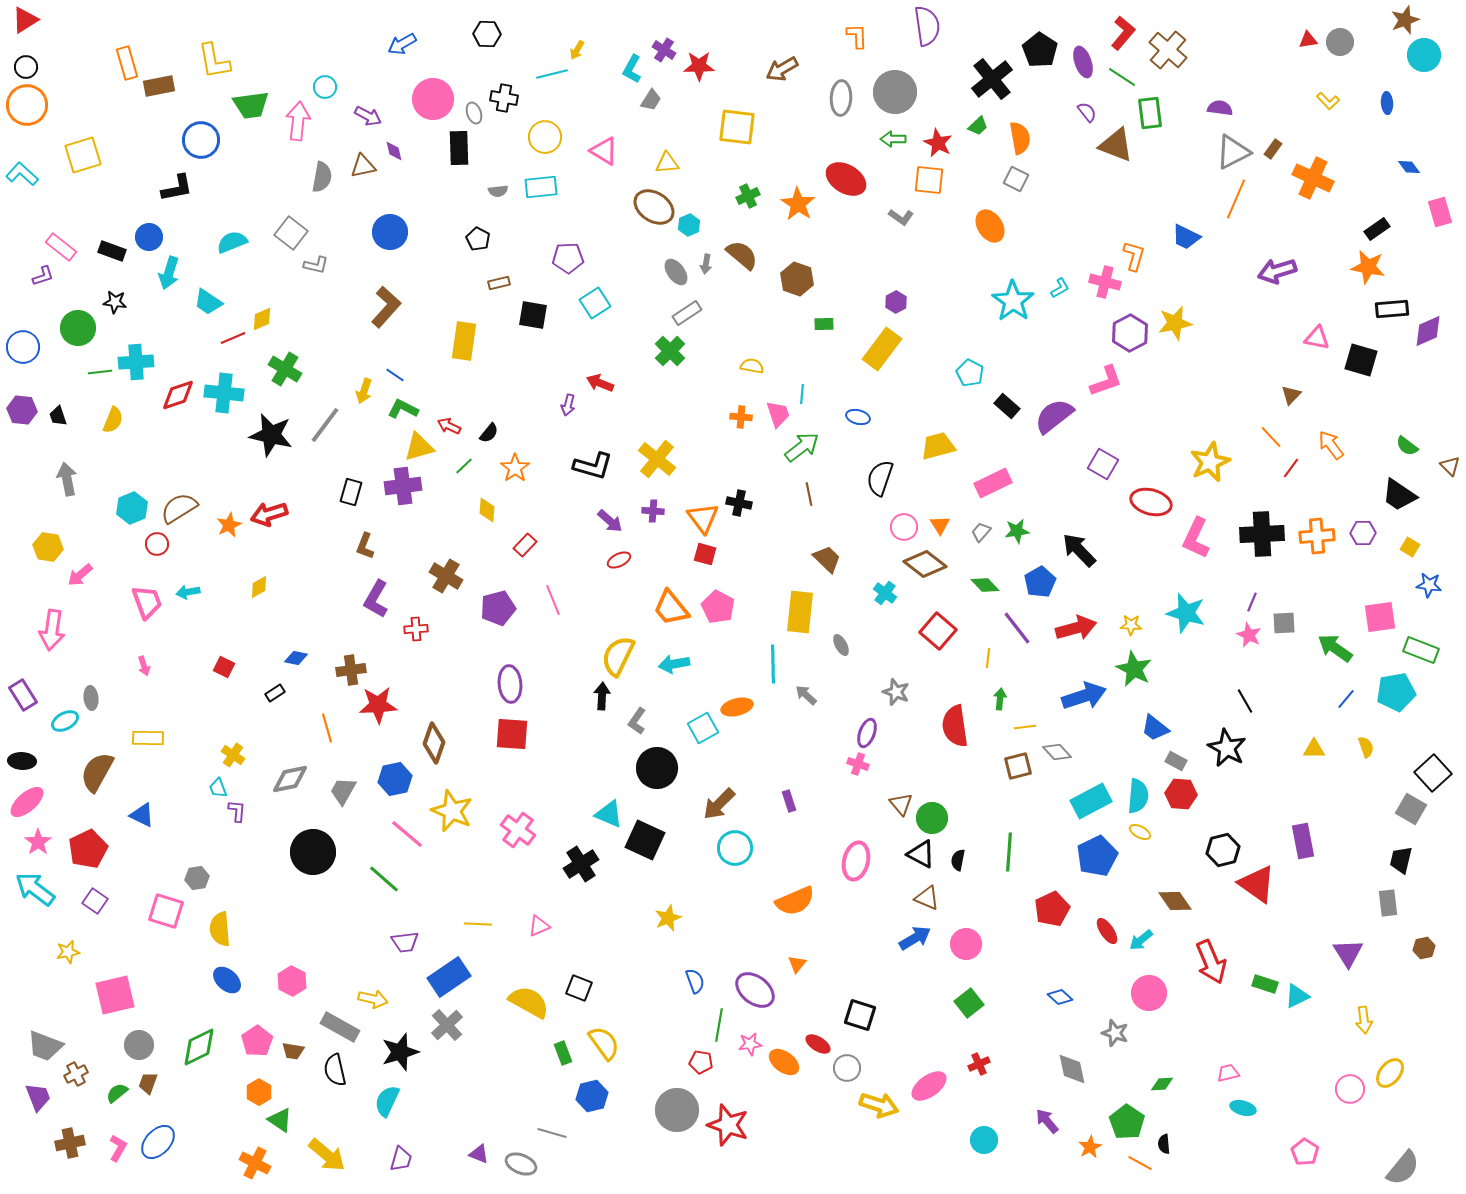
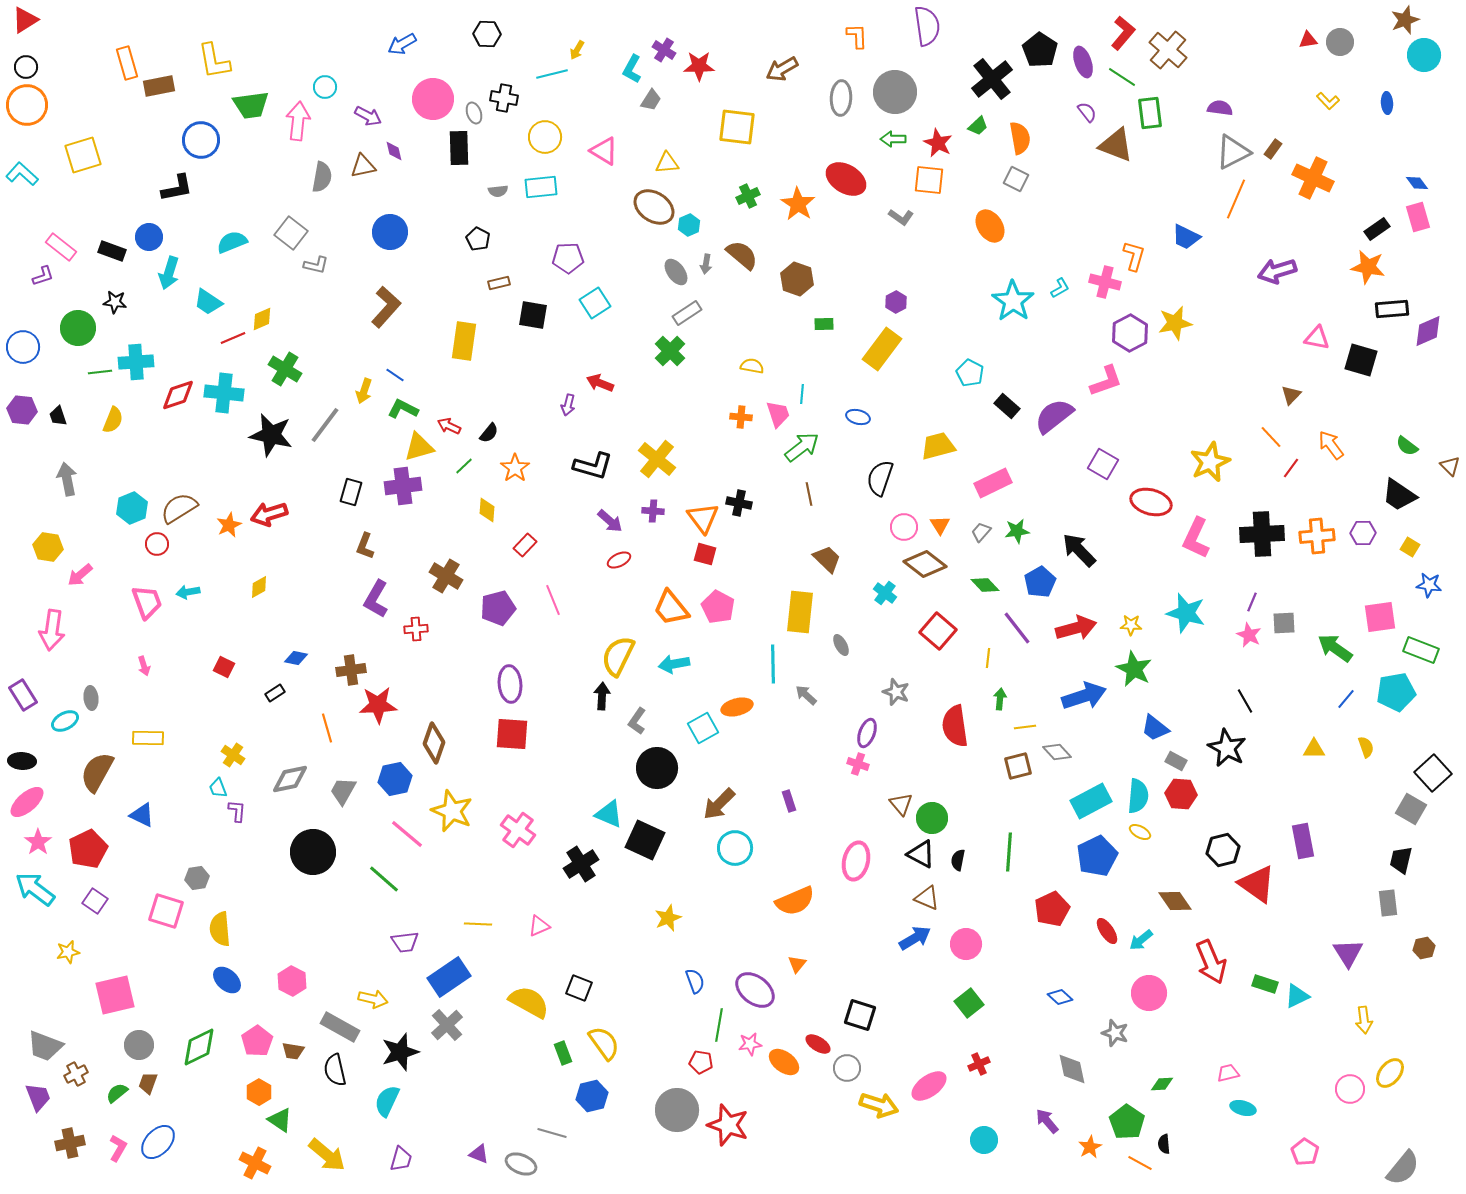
blue diamond at (1409, 167): moved 8 px right, 16 px down
pink rectangle at (1440, 212): moved 22 px left, 5 px down
